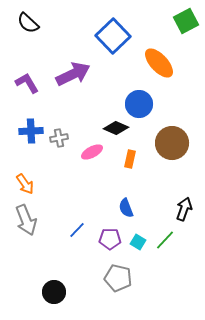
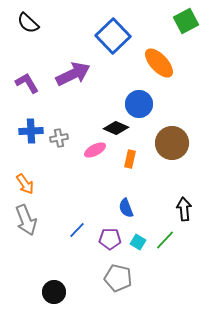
pink ellipse: moved 3 px right, 2 px up
black arrow: rotated 25 degrees counterclockwise
